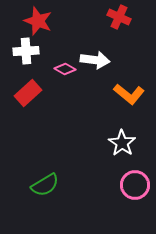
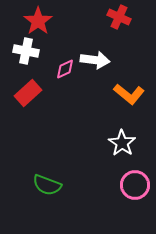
red star: rotated 16 degrees clockwise
white cross: rotated 15 degrees clockwise
pink diamond: rotated 55 degrees counterclockwise
green semicircle: moved 2 px right; rotated 52 degrees clockwise
